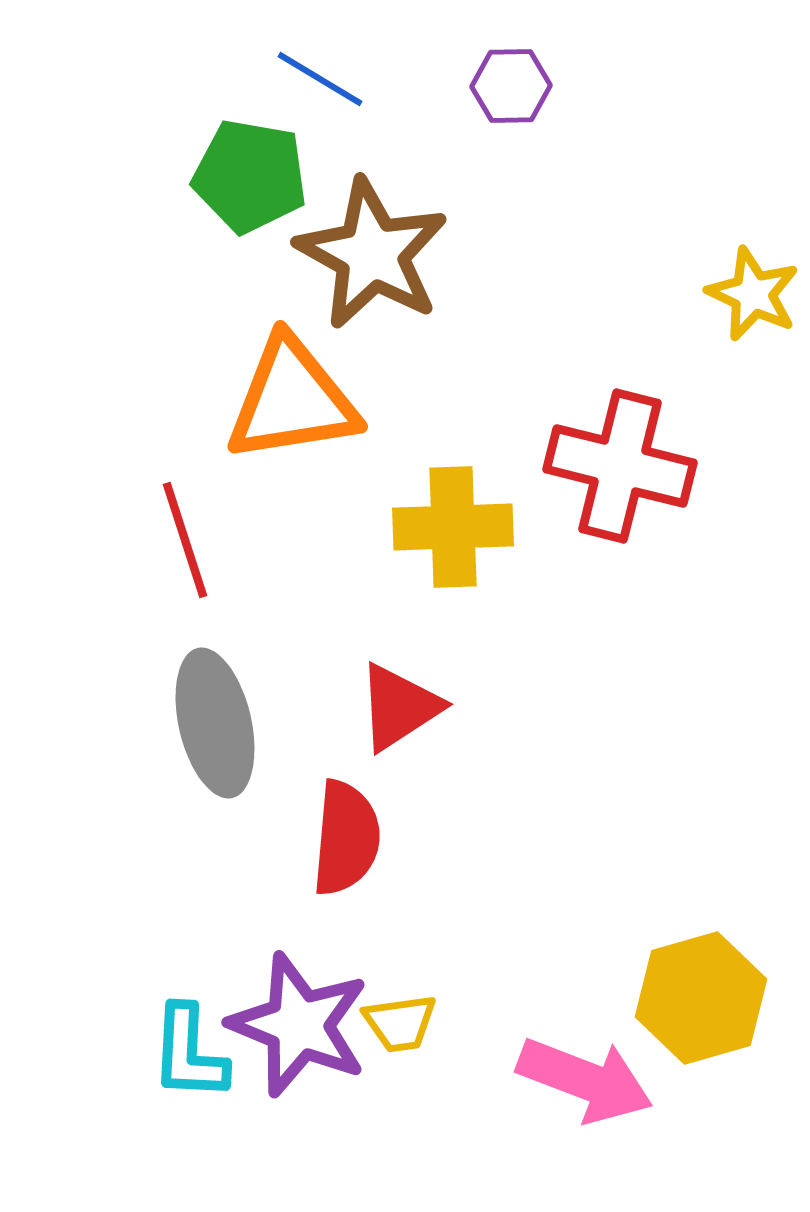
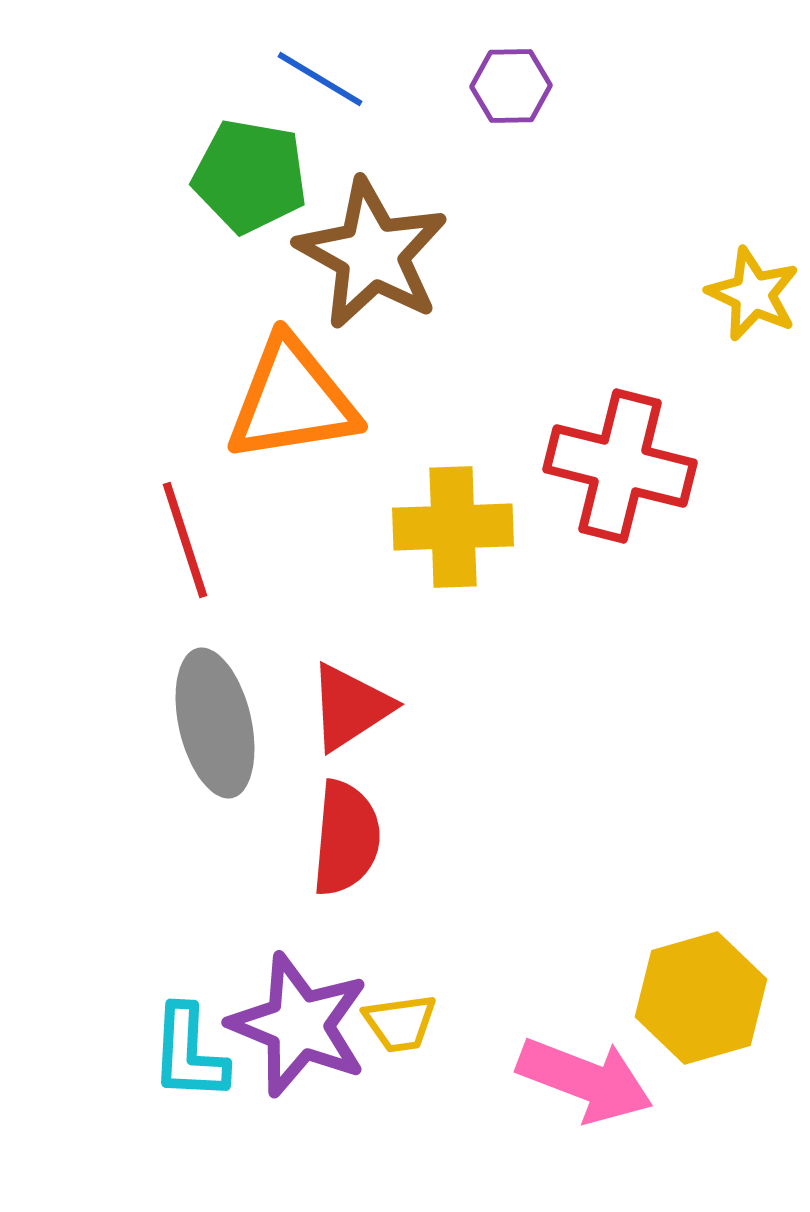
red triangle: moved 49 px left
